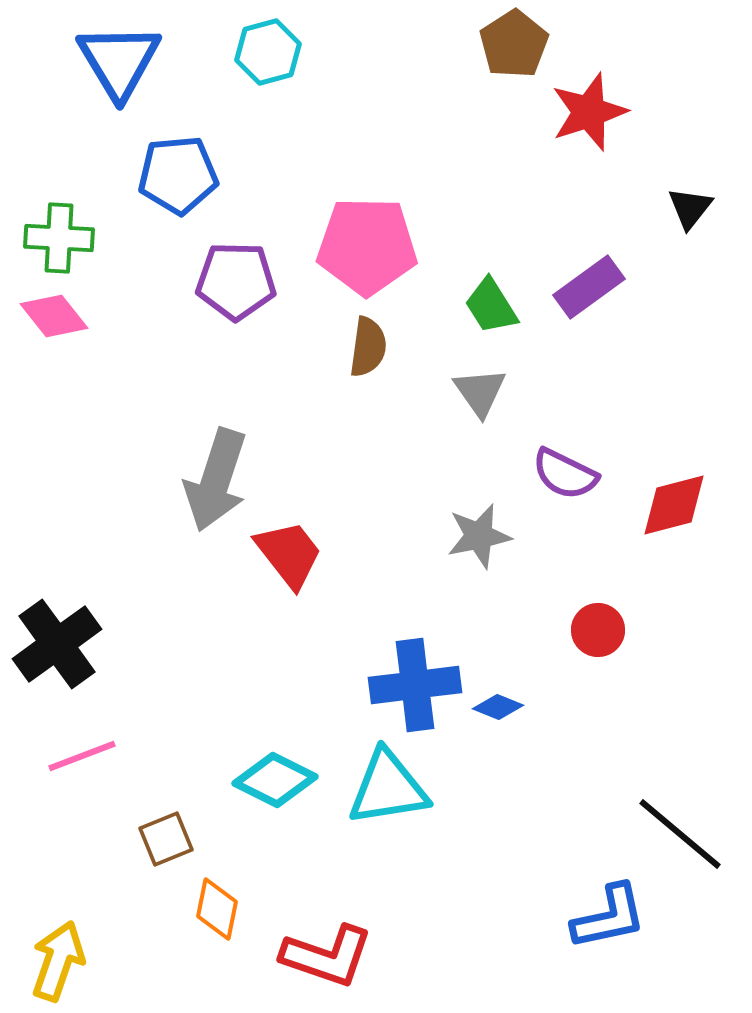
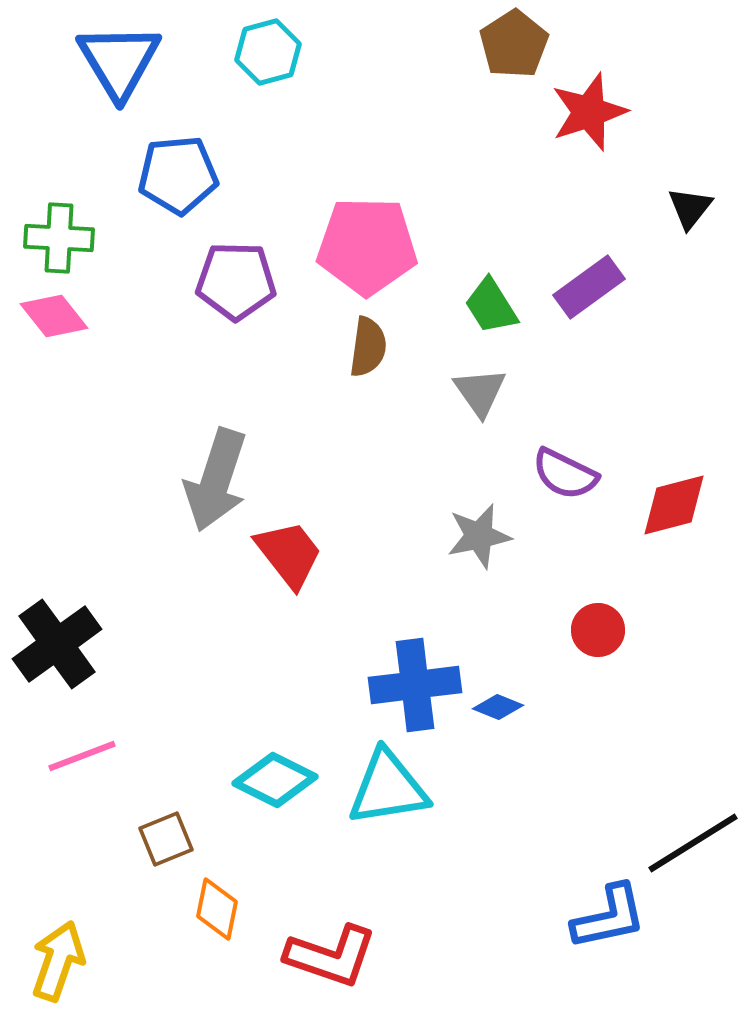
black line: moved 13 px right, 9 px down; rotated 72 degrees counterclockwise
red L-shape: moved 4 px right
